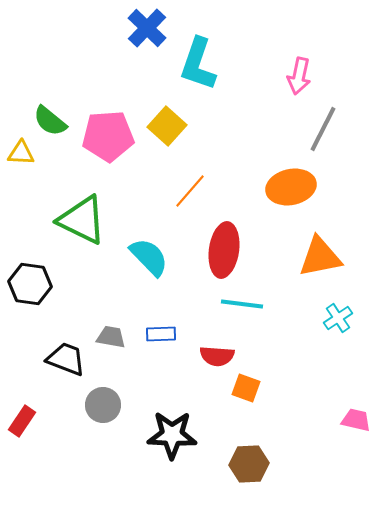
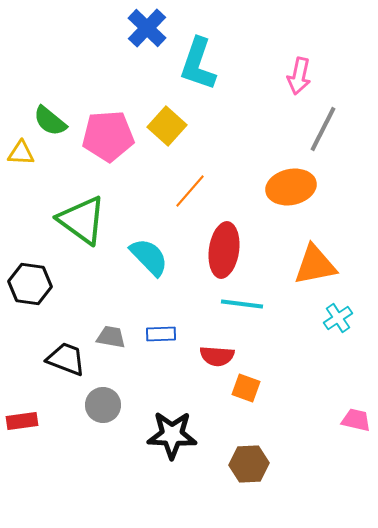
green triangle: rotated 10 degrees clockwise
orange triangle: moved 5 px left, 8 px down
red rectangle: rotated 48 degrees clockwise
